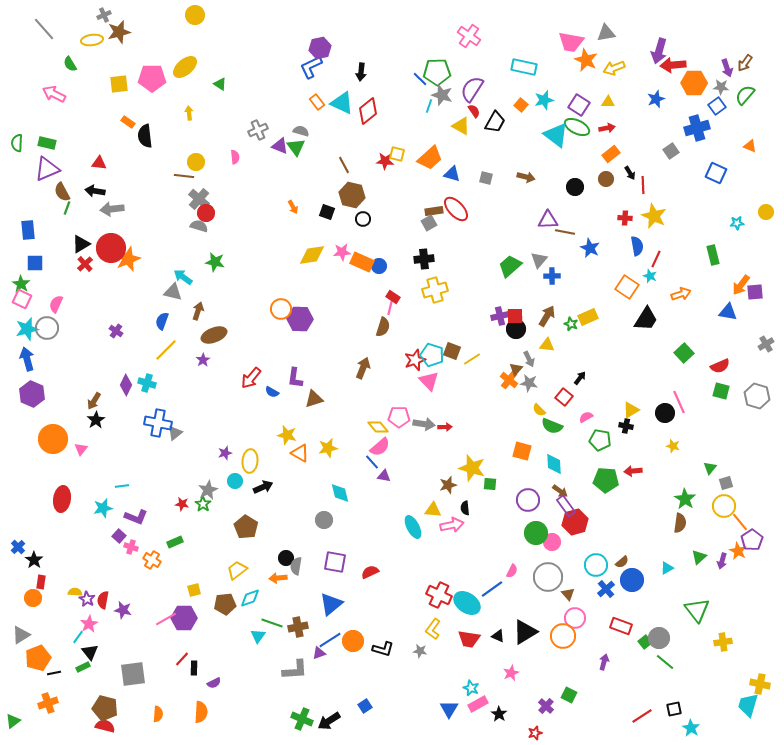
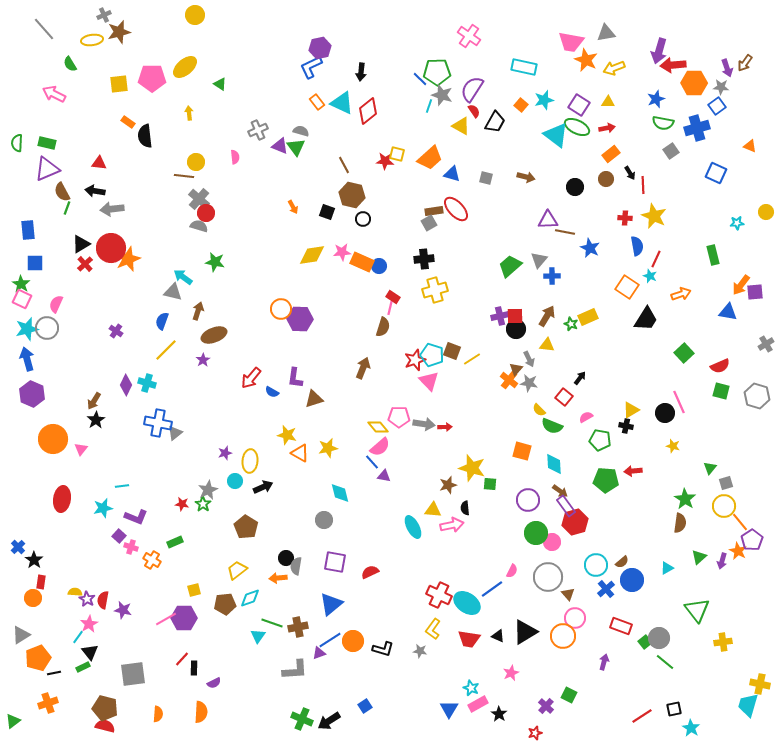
green semicircle at (745, 95): moved 82 px left, 28 px down; rotated 120 degrees counterclockwise
